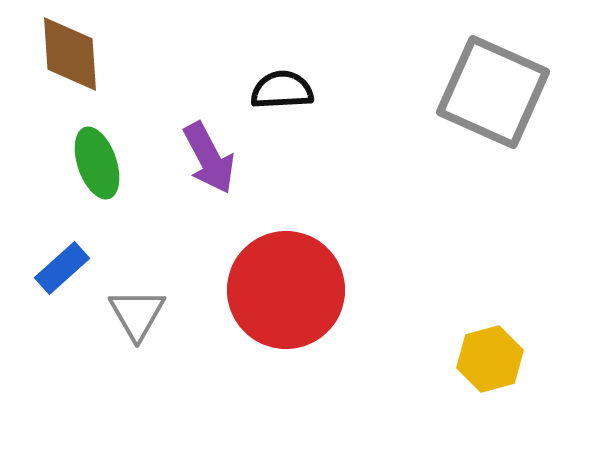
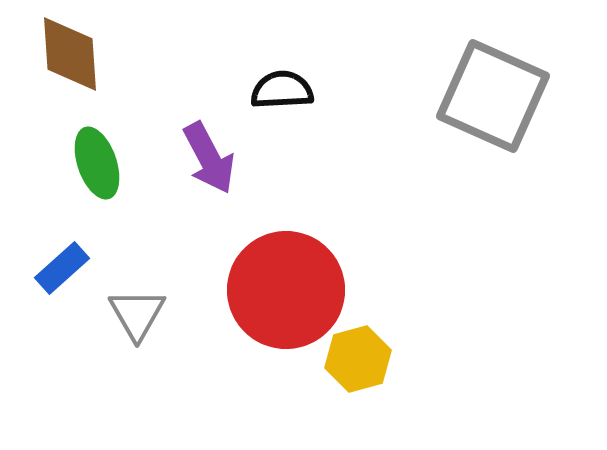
gray square: moved 4 px down
yellow hexagon: moved 132 px left
